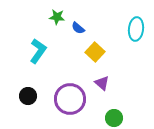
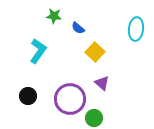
green star: moved 3 px left, 1 px up
green circle: moved 20 px left
